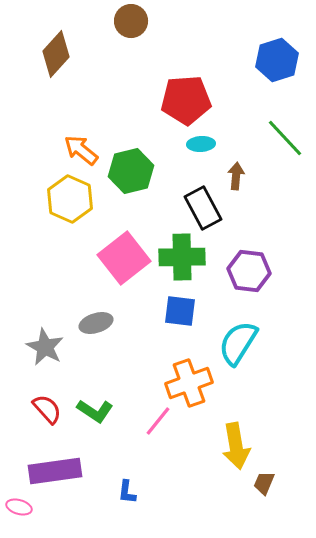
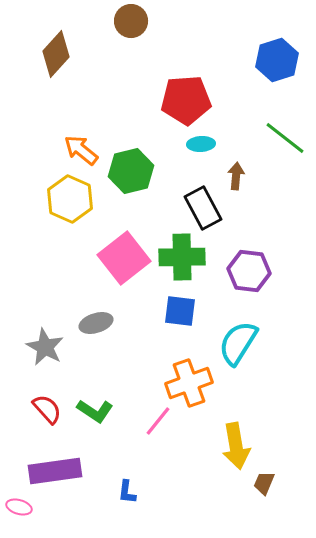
green line: rotated 9 degrees counterclockwise
